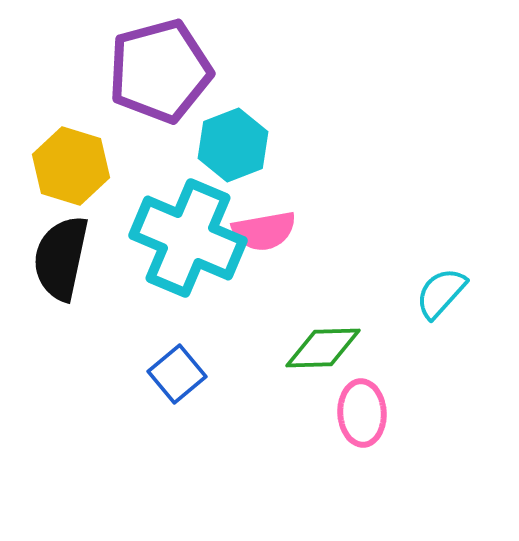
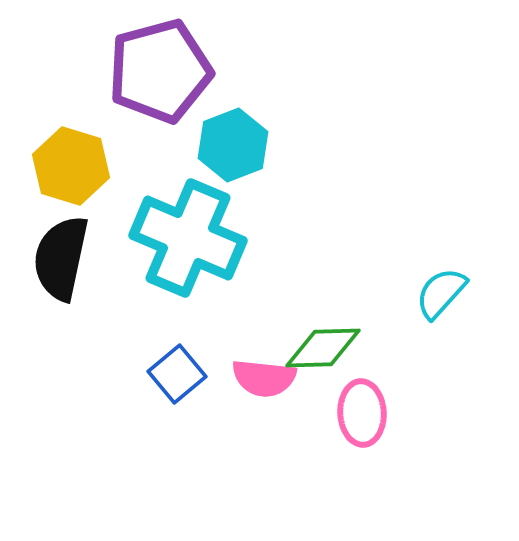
pink semicircle: moved 147 px down; rotated 16 degrees clockwise
